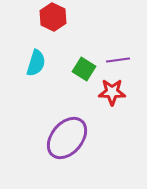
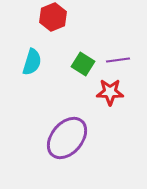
red hexagon: rotated 12 degrees clockwise
cyan semicircle: moved 4 px left, 1 px up
green square: moved 1 px left, 5 px up
red star: moved 2 px left
